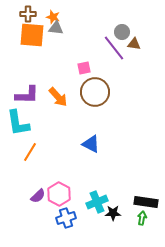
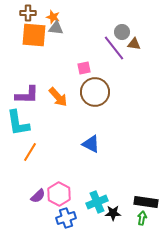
brown cross: moved 1 px up
orange square: moved 2 px right
